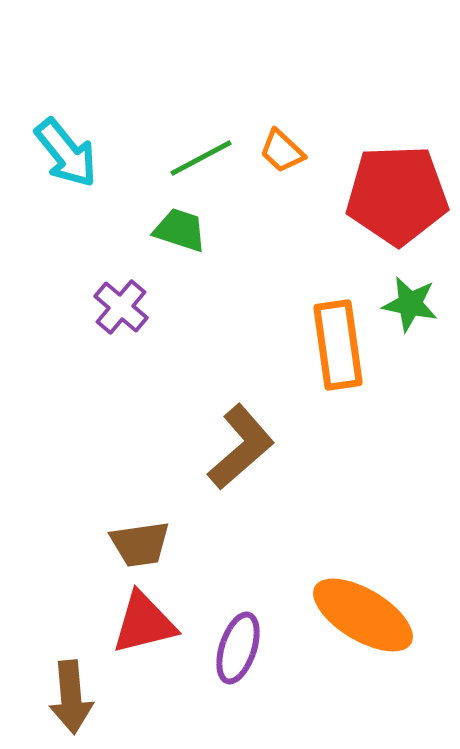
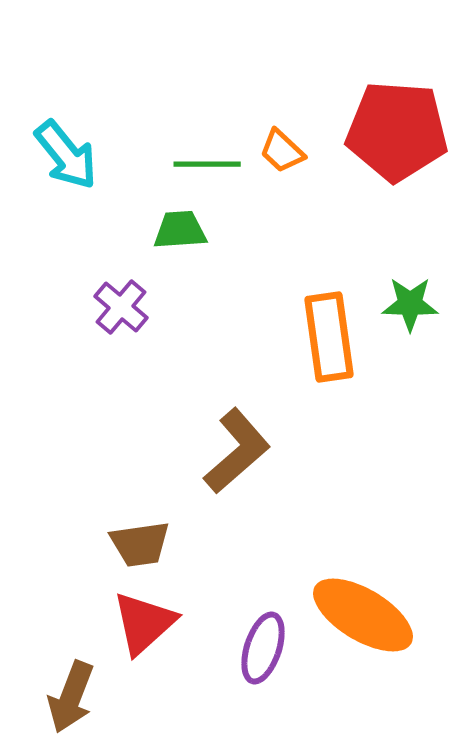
cyan arrow: moved 2 px down
green line: moved 6 px right, 6 px down; rotated 28 degrees clockwise
red pentagon: moved 64 px up; rotated 6 degrees clockwise
green trapezoid: rotated 22 degrees counterclockwise
green star: rotated 10 degrees counterclockwise
orange rectangle: moved 9 px left, 8 px up
brown L-shape: moved 4 px left, 4 px down
red triangle: rotated 28 degrees counterclockwise
purple ellipse: moved 25 px right
brown arrow: rotated 26 degrees clockwise
